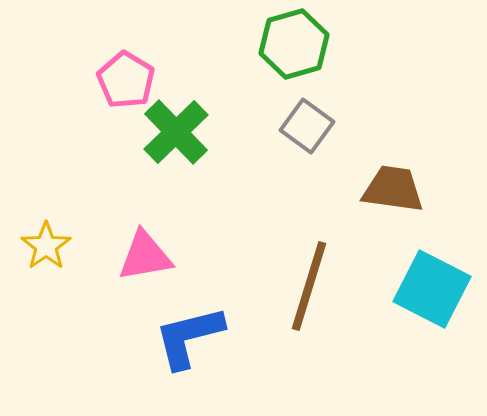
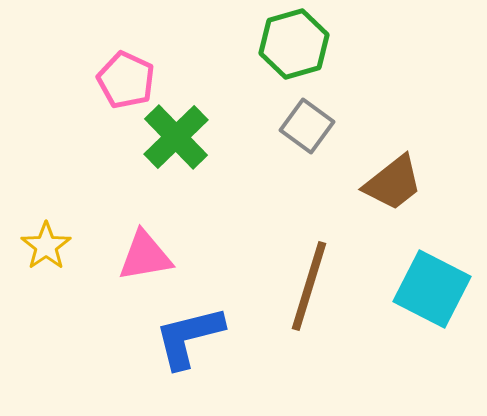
pink pentagon: rotated 6 degrees counterclockwise
green cross: moved 5 px down
brown trapezoid: moved 6 px up; rotated 134 degrees clockwise
